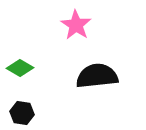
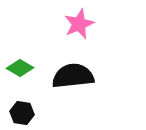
pink star: moved 3 px right, 1 px up; rotated 16 degrees clockwise
black semicircle: moved 24 px left
